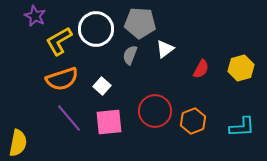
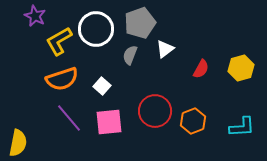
gray pentagon: rotated 24 degrees counterclockwise
